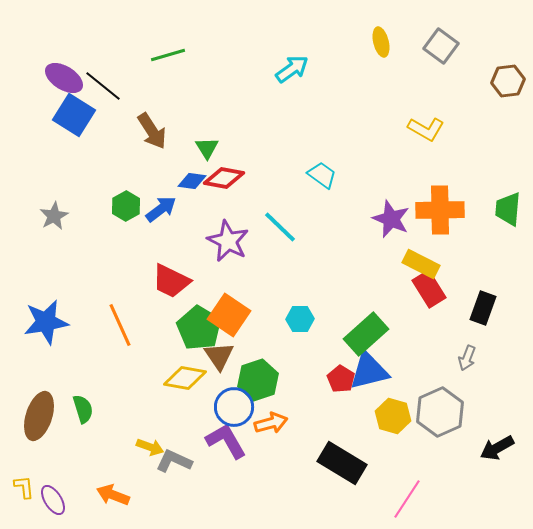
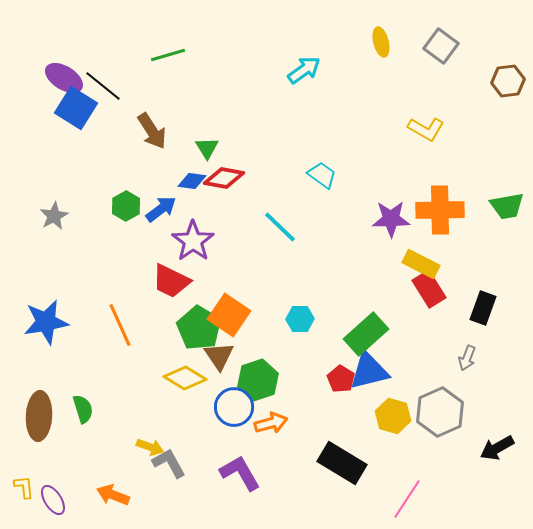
cyan arrow at (292, 69): moved 12 px right, 1 px down
blue square at (74, 115): moved 2 px right, 7 px up
green trapezoid at (508, 209): moved 1 px left, 3 px up; rotated 105 degrees counterclockwise
purple star at (391, 219): rotated 24 degrees counterclockwise
purple star at (228, 241): moved 35 px left; rotated 9 degrees clockwise
yellow diamond at (185, 378): rotated 21 degrees clockwise
brown ellipse at (39, 416): rotated 15 degrees counterclockwise
purple L-shape at (226, 441): moved 14 px right, 32 px down
gray L-shape at (174, 461): moved 5 px left, 2 px down; rotated 36 degrees clockwise
